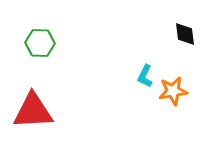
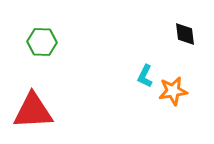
green hexagon: moved 2 px right, 1 px up
